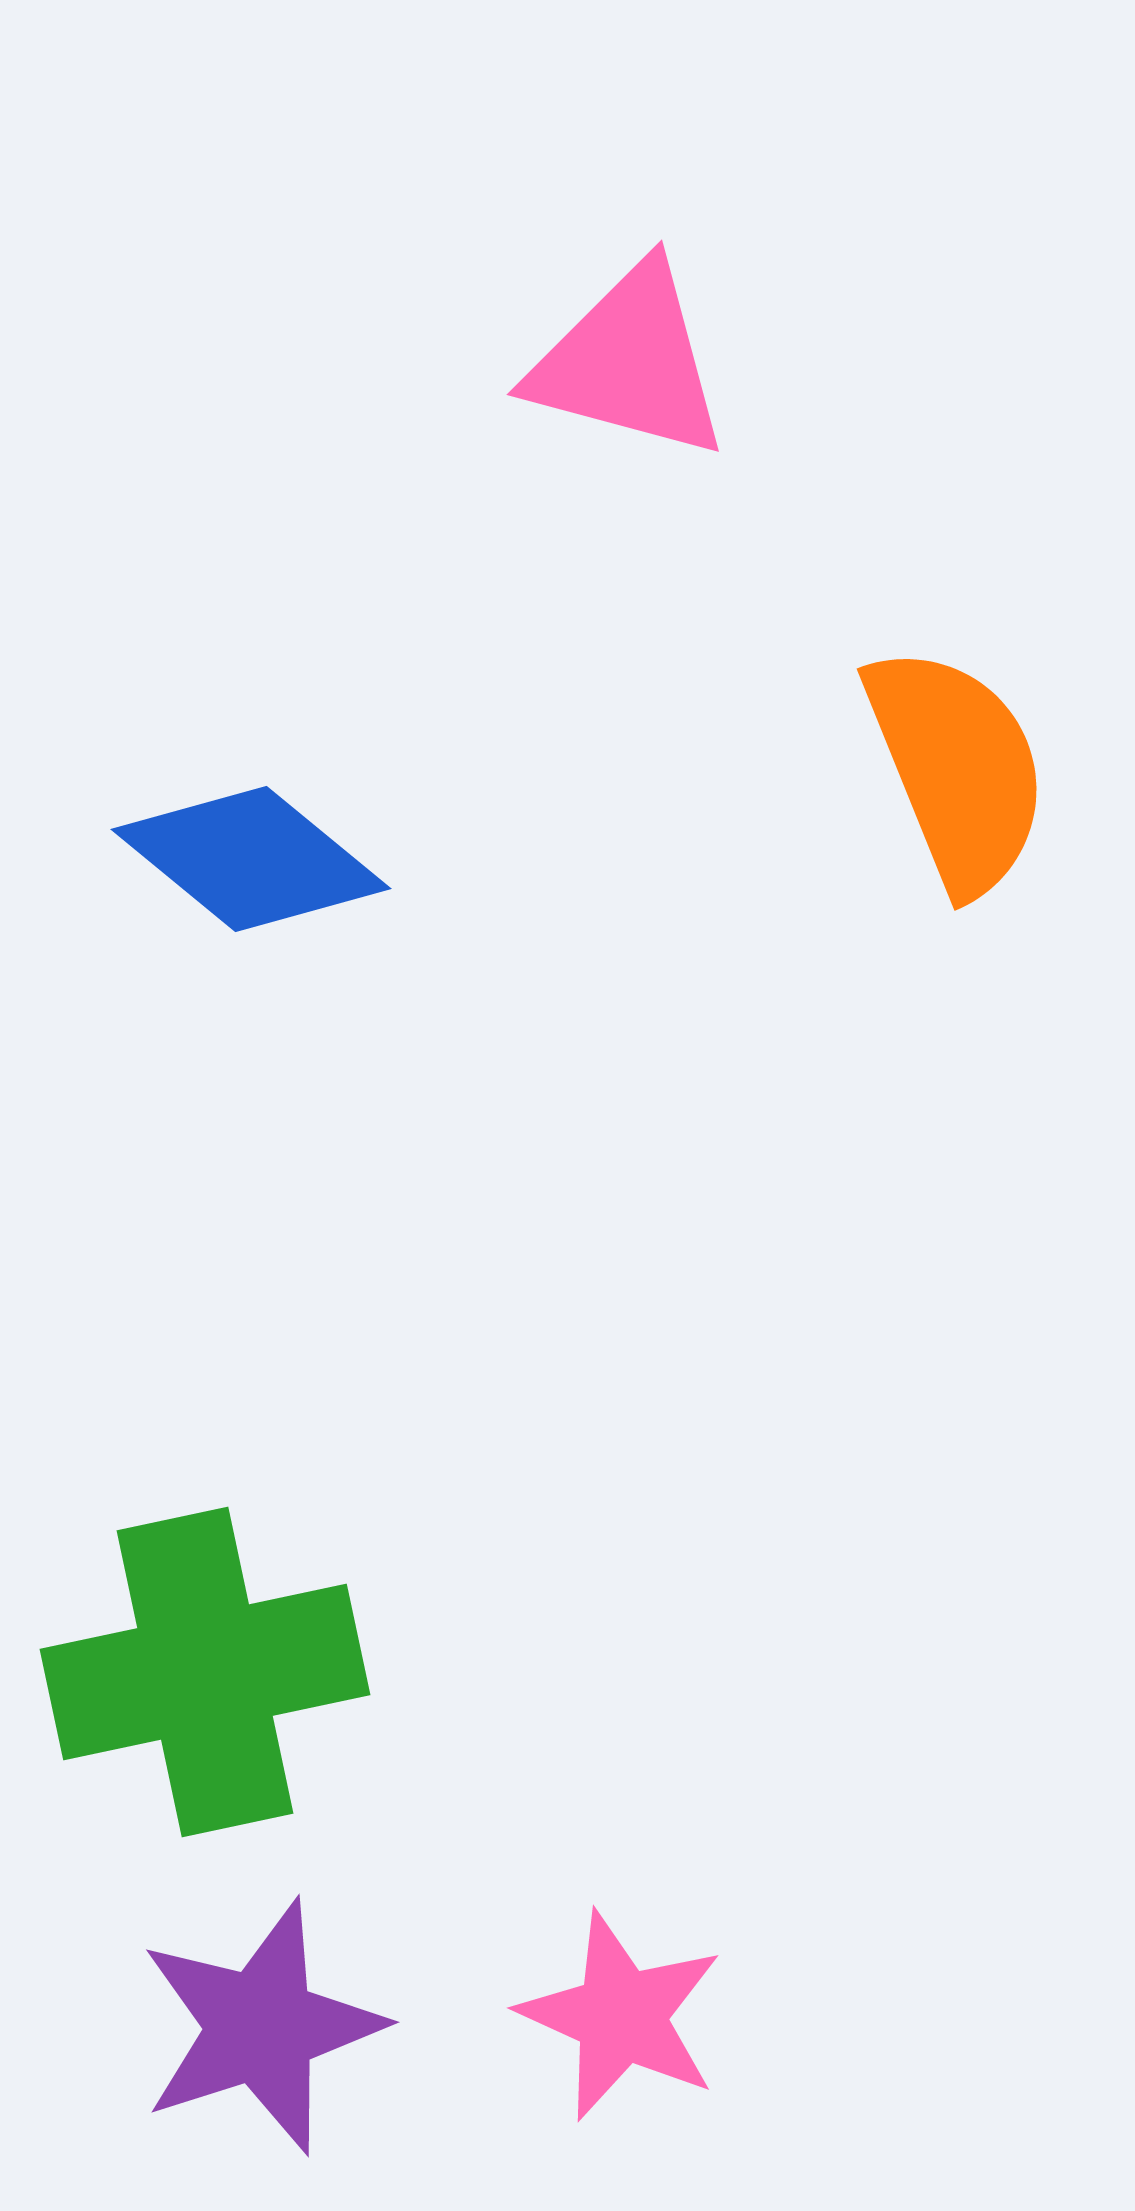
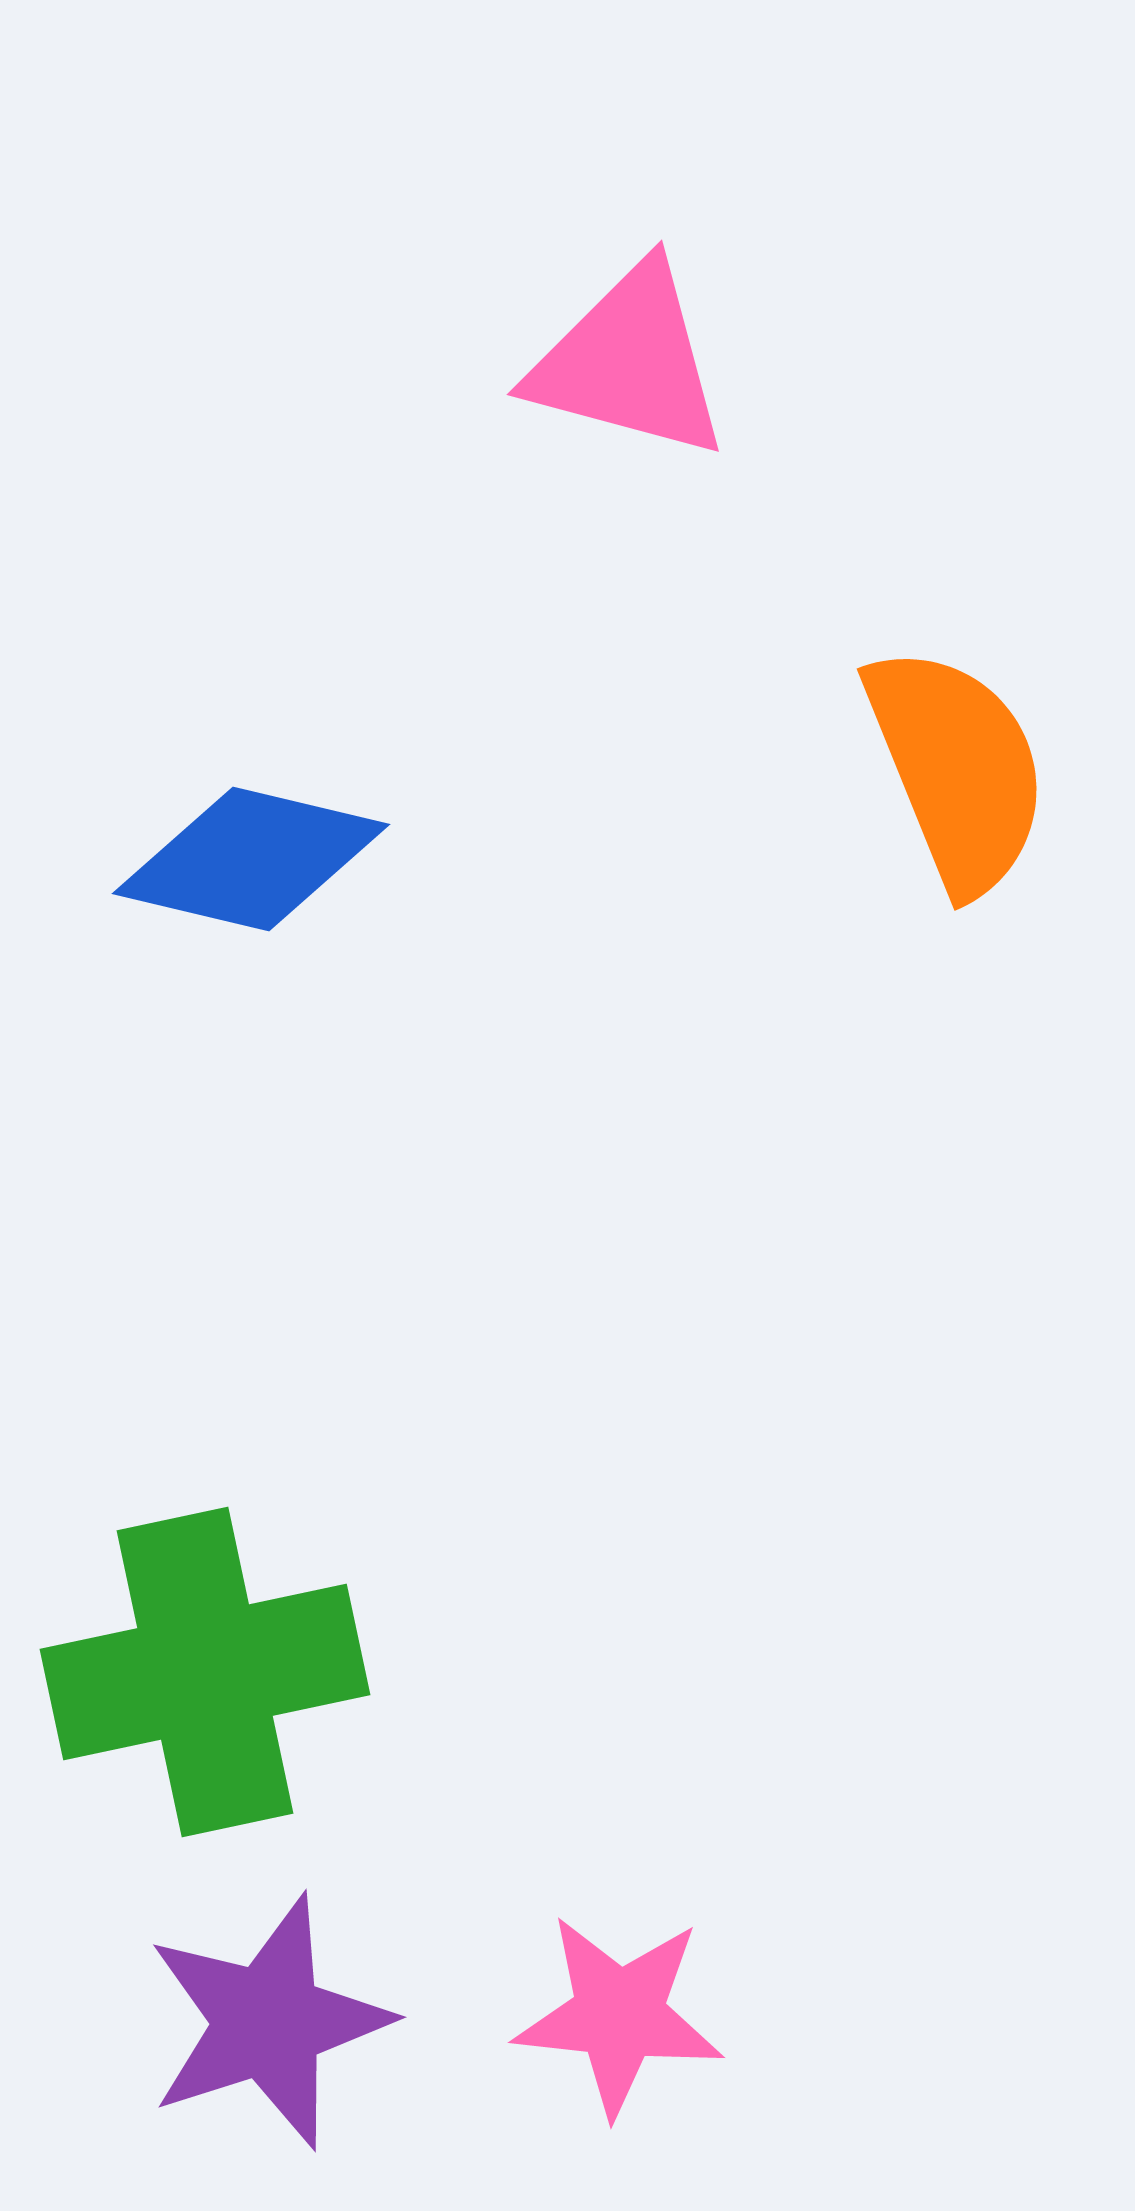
blue diamond: rotated 26 degrees counterclockwise
pink star: moved 2 px left, 1 px up; rotated 18 degrees counterclockwise
purple star: moved 7 px right, 5 px up
